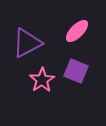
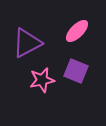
pink star: rotated 20 degrees clockwise
